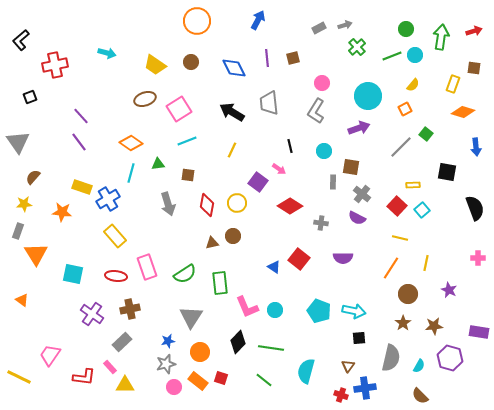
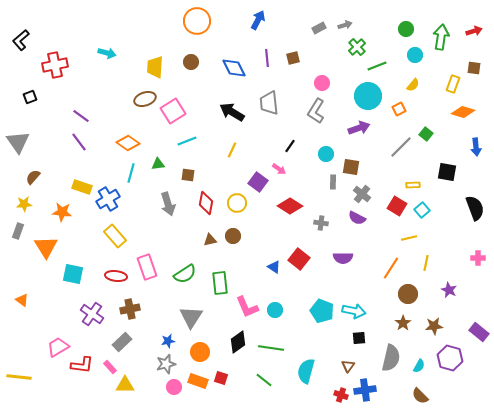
green line at (392, 56): moved 15 px left, 10 px down
yellow trapezoid at (155, 65): moved 2 px down; rotated 60 degrees clockwise
pink square at (179, 109): moved 6 px left, 2 px down
orange square at (405, 109): moved 6 px left
purple line at (81, 116): rotated 12 degrees counterclockwise
orange diamond at (131, 143): moved 3 px left
black line at (290, 146): rotated 48 degrees clockwise
cyan circle at (324, 151): moved 2 px right, 3 px down
red diamond at (207, 205): moved 1 px left, 2 px up
red square at (397, 206): rotated 12 degrees counterclockwise
yellow line at (400, 238): moved 9 px right; rotated 28 degrees counterclockwise
brown triangle at (212, 243): moved 2 px left, 3 px up
orange triangle at (36, 254): moved 10 px right, 7 px up
cyan pentagon at (319, 311): moved 3 px right
purple rectangle at (479, 332): rotated 30 degrees clockwise
black diamond at (238, 342): rotated 10 degrees clockwise
pink trapezoid at (50, 355): moved 8 px right, 8 px up; rotated 25 degrees clockwise
yellow line at (19, 377): rotated 20 degrees counterclockwise
red L-shape at (84, 377): moved 2 px left, 12 px up
orange rectangle at (198, 381): rotated 18 degrees counterclockwise
blue cross at (365, 388): moved 2 px down
